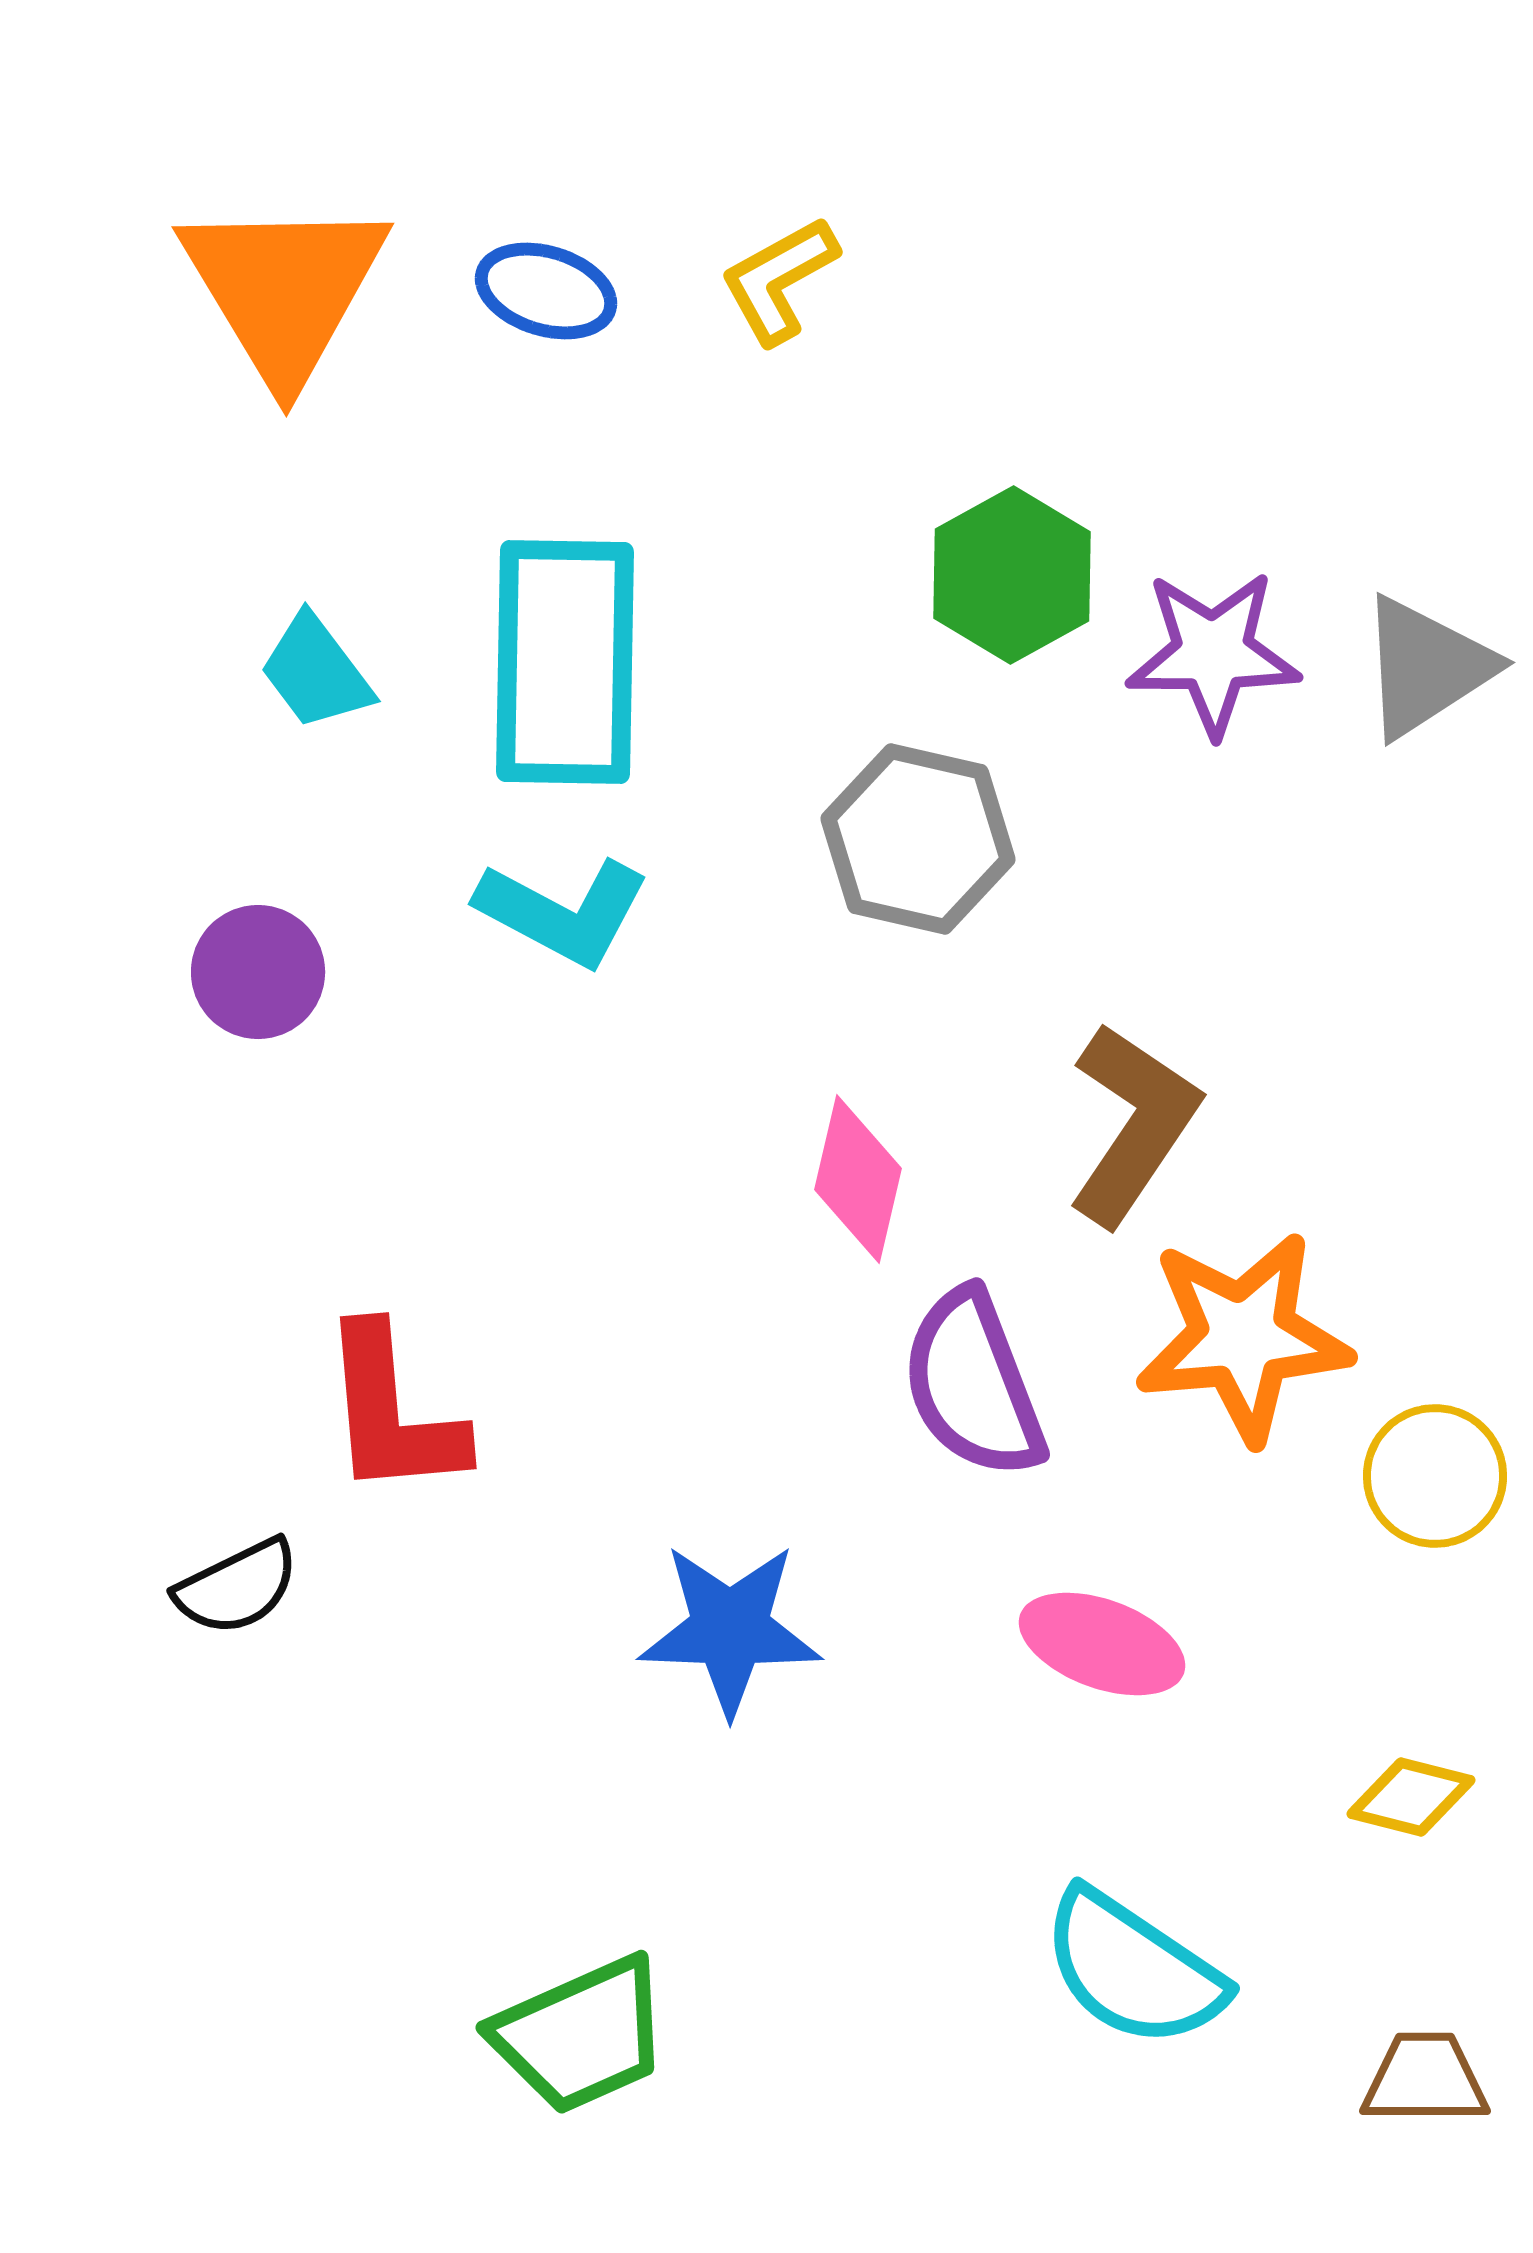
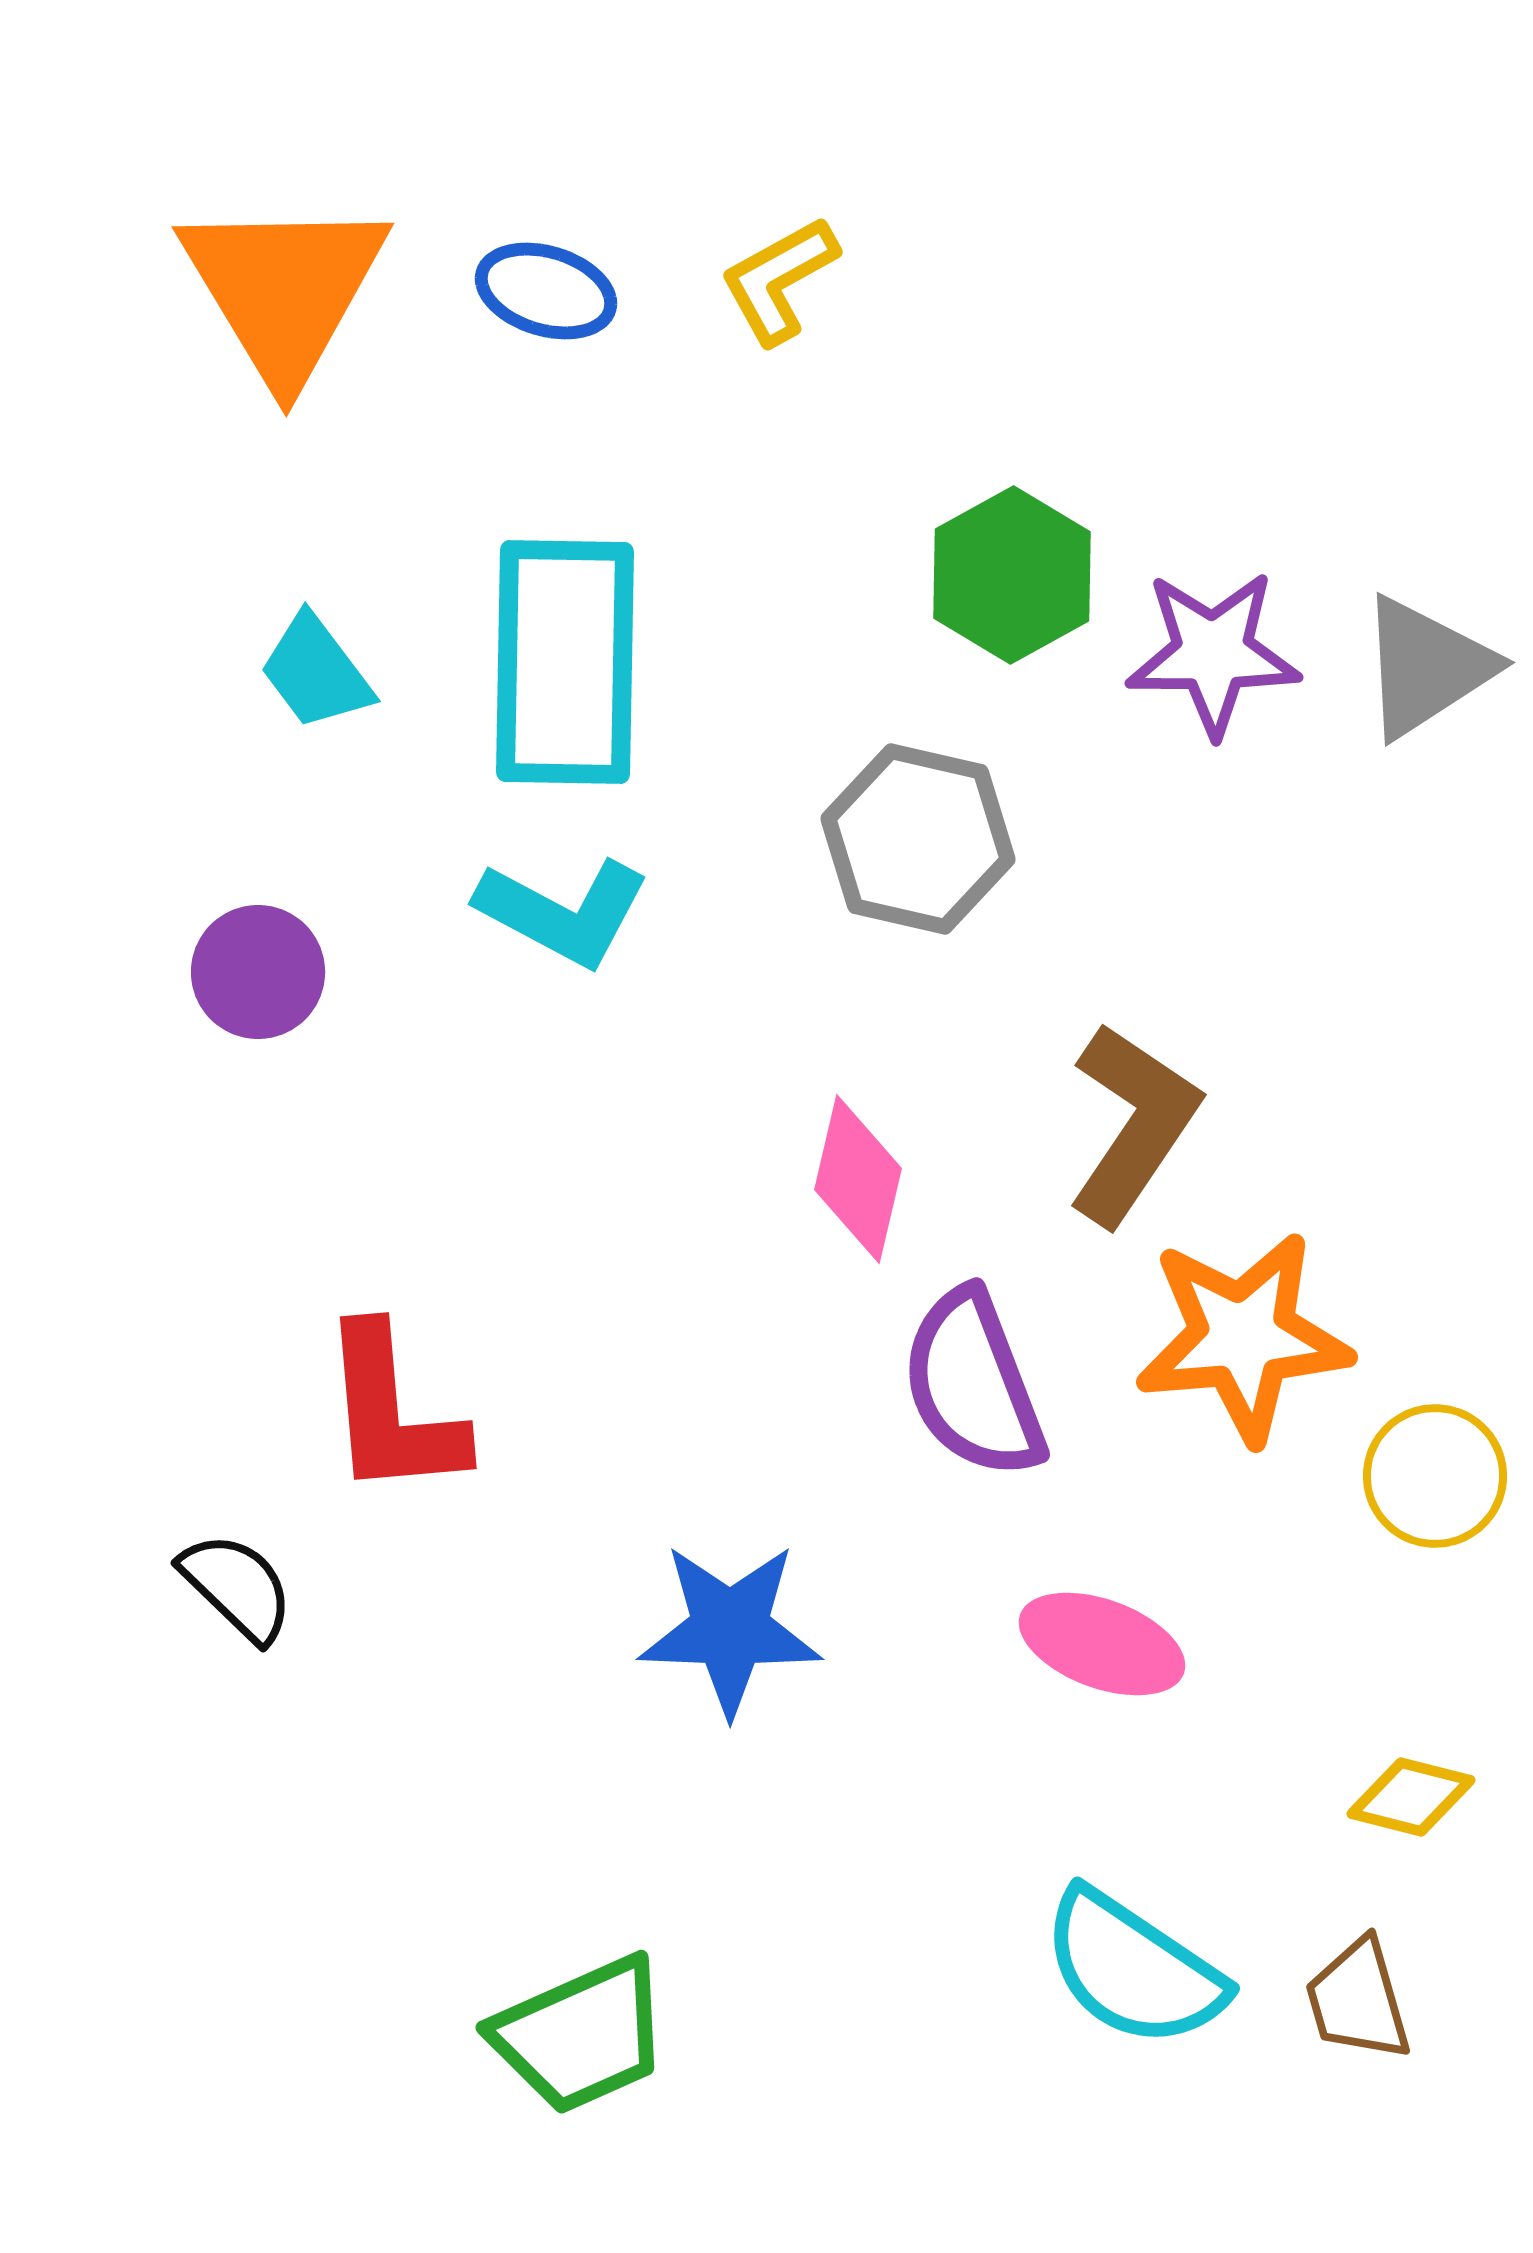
black semicircle: rotated 110 degrees counterclockwise
brown trapezoid: moved 67 px left, 79 px up; rotated 106 degrees counterclockwise
